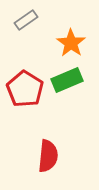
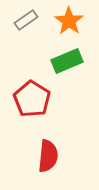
orange star: moved 2 px left, 22 px up
green rectangle: moved 19 px up
red pentagon: moved 7 px right, 10 px down
